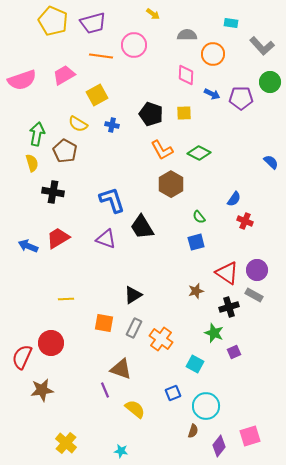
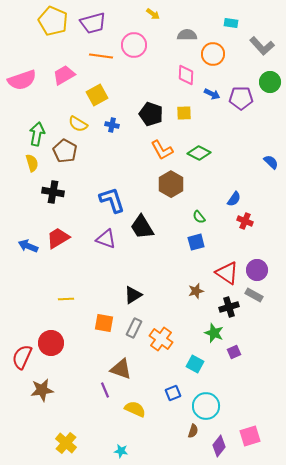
yellow semicircle at (135, 409): rotated 15 degrees counterclockwise
